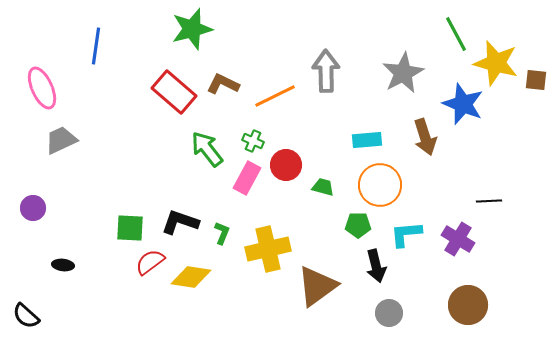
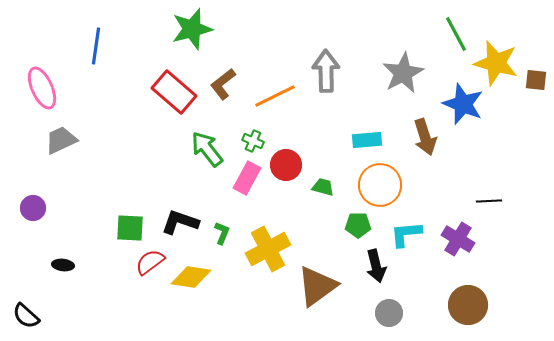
brown L-shape: rotated 64 degrees counterclockwise
yellow cross: rotated 15 degrees counterclockwise
